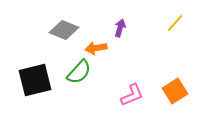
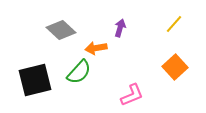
yellow line: moved 1 px left, 1 px down
gray diamond: moved 3 px left; rotated 20 degrees clockwise
orange square: moved 24 px up; rotated 10 degrees counterclockwise
